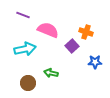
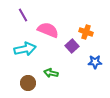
purple line: rotated 40 degrees clockwise
